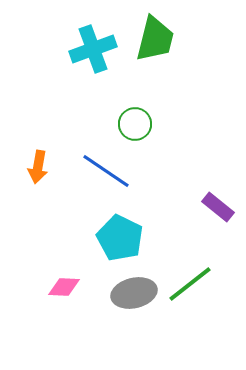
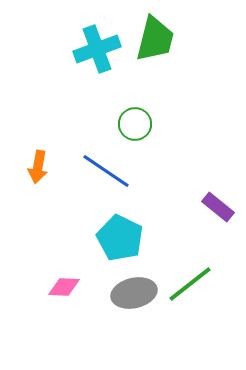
cyan cross: moved 4 px right
